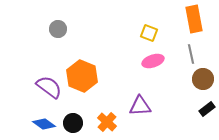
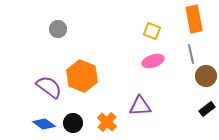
yellow square: moved 3 px right, 2 px up
brown circle: moved 3 px right, 3 px up
